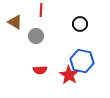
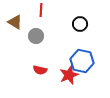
red semicircle: rotated 16 degrees clockwise
red star: rotated 18 degrees clockwise
